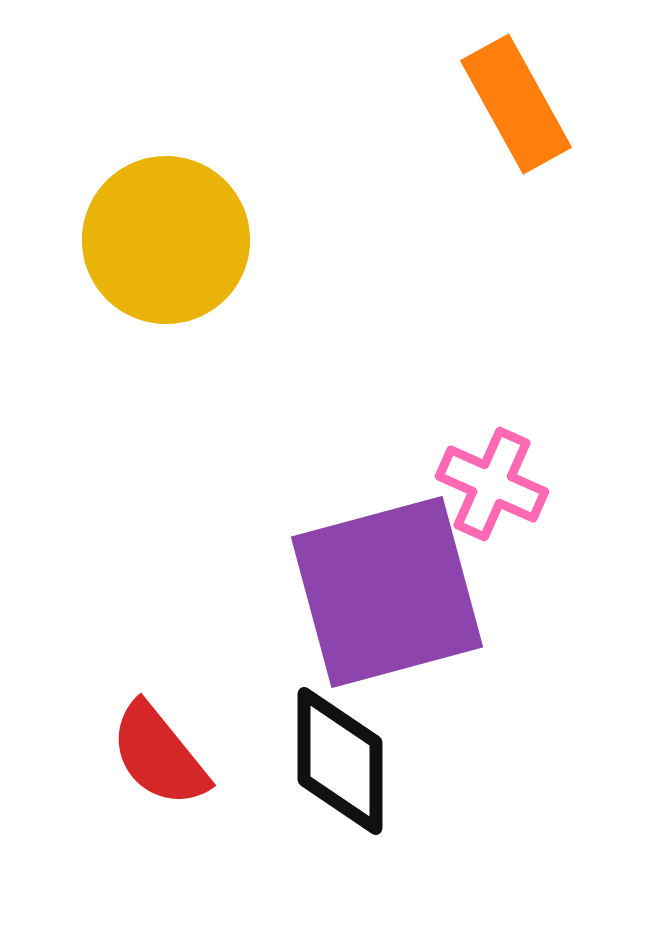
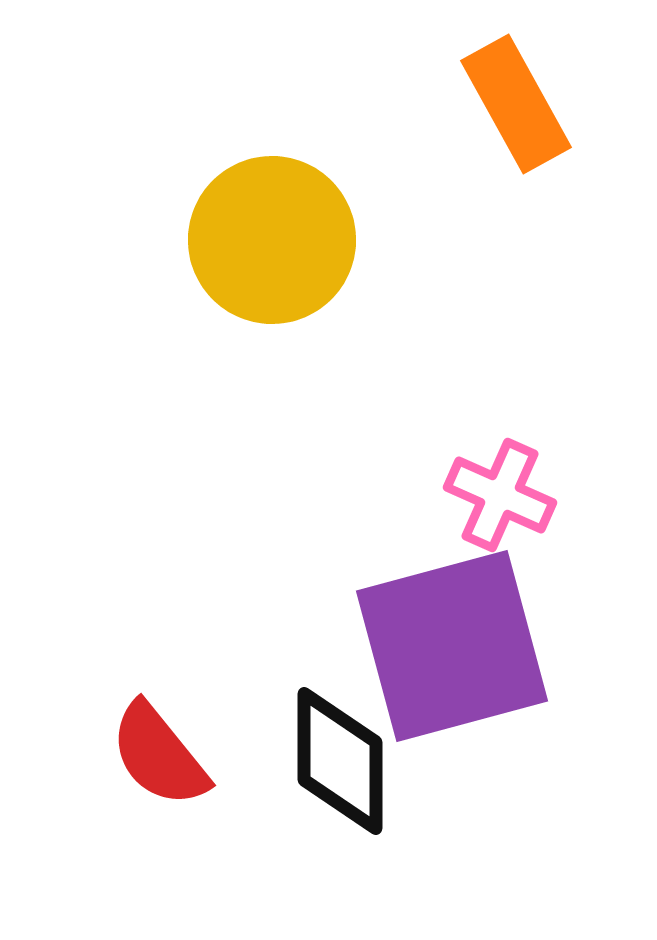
yellow circle: moved 106 px right
pink cross: moved 8 px right, 11 px down
purple square: moved 65 px right, 54 px down
